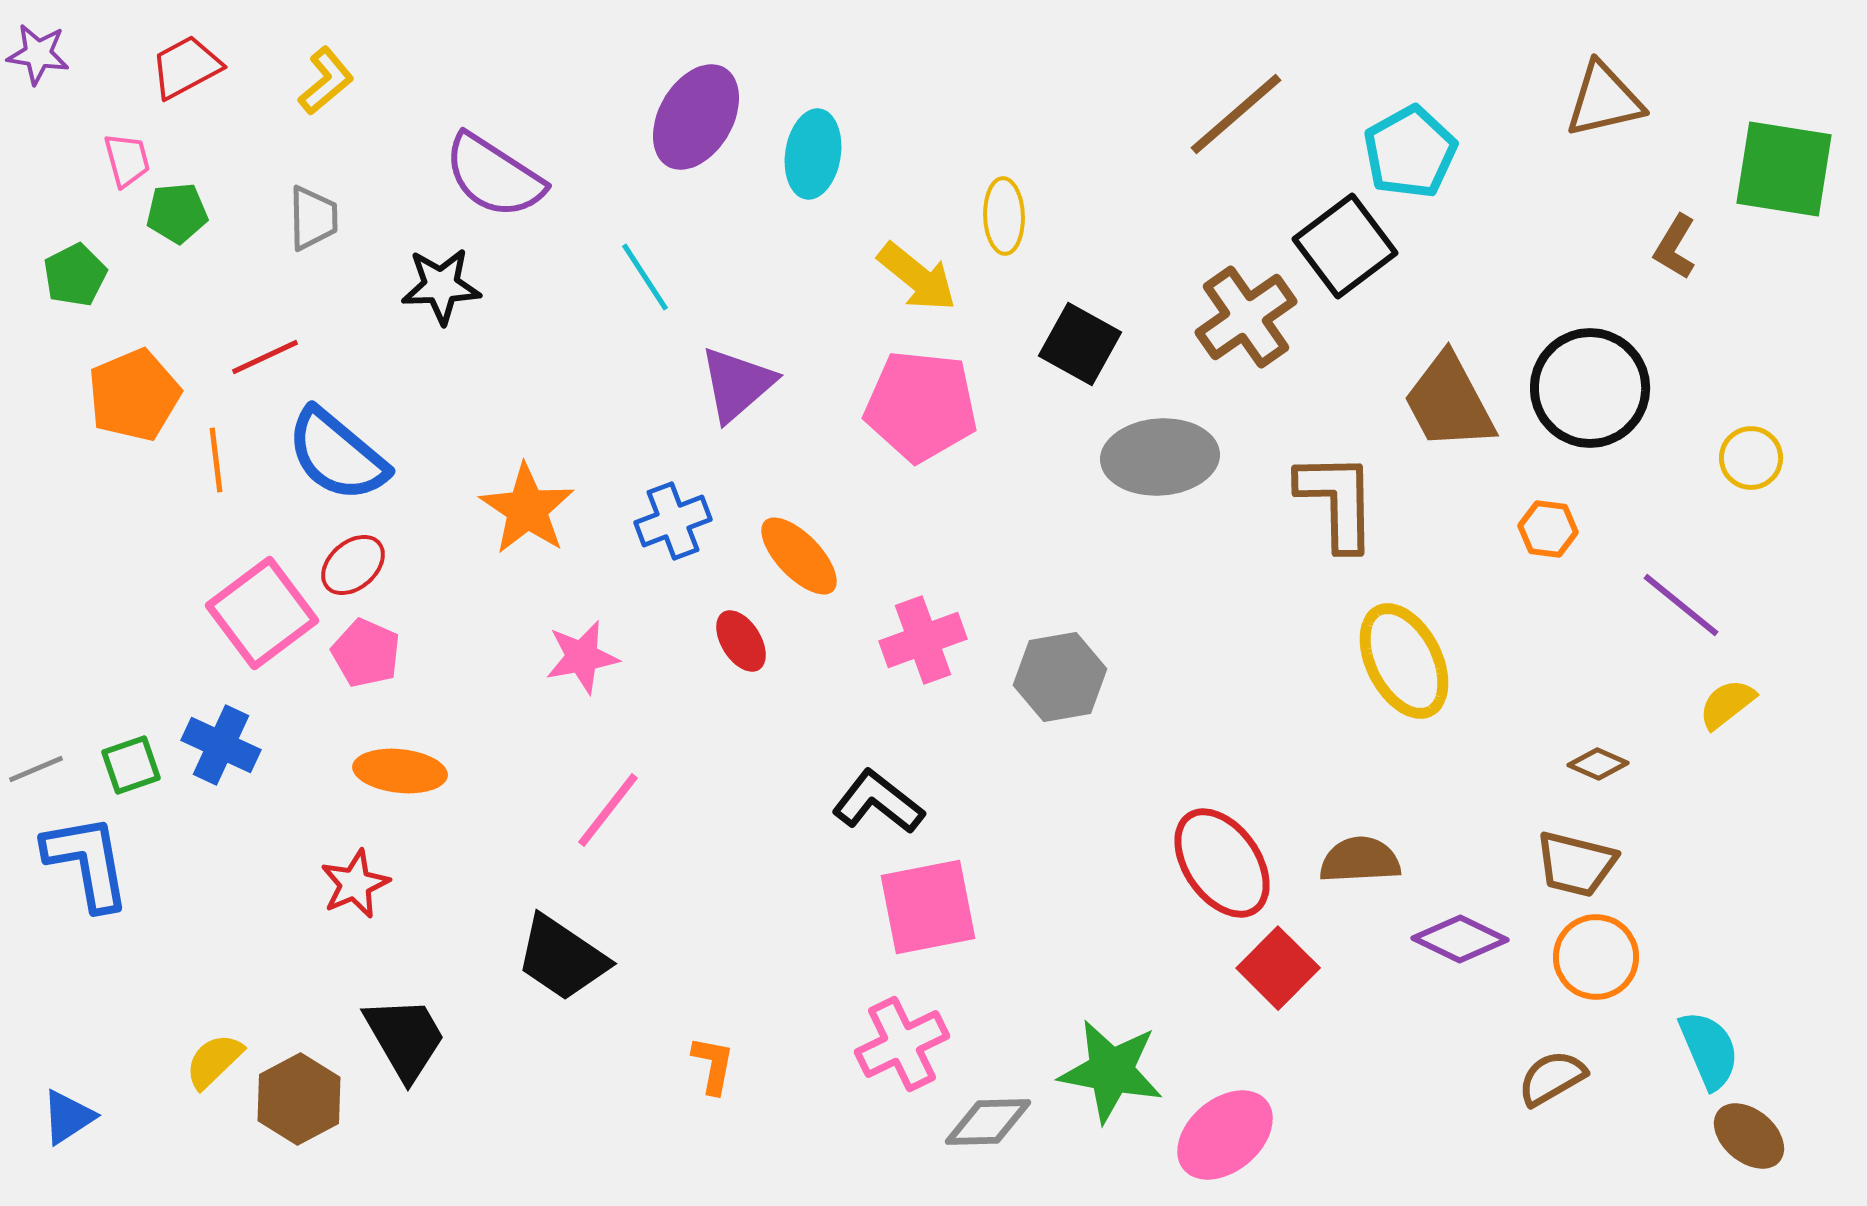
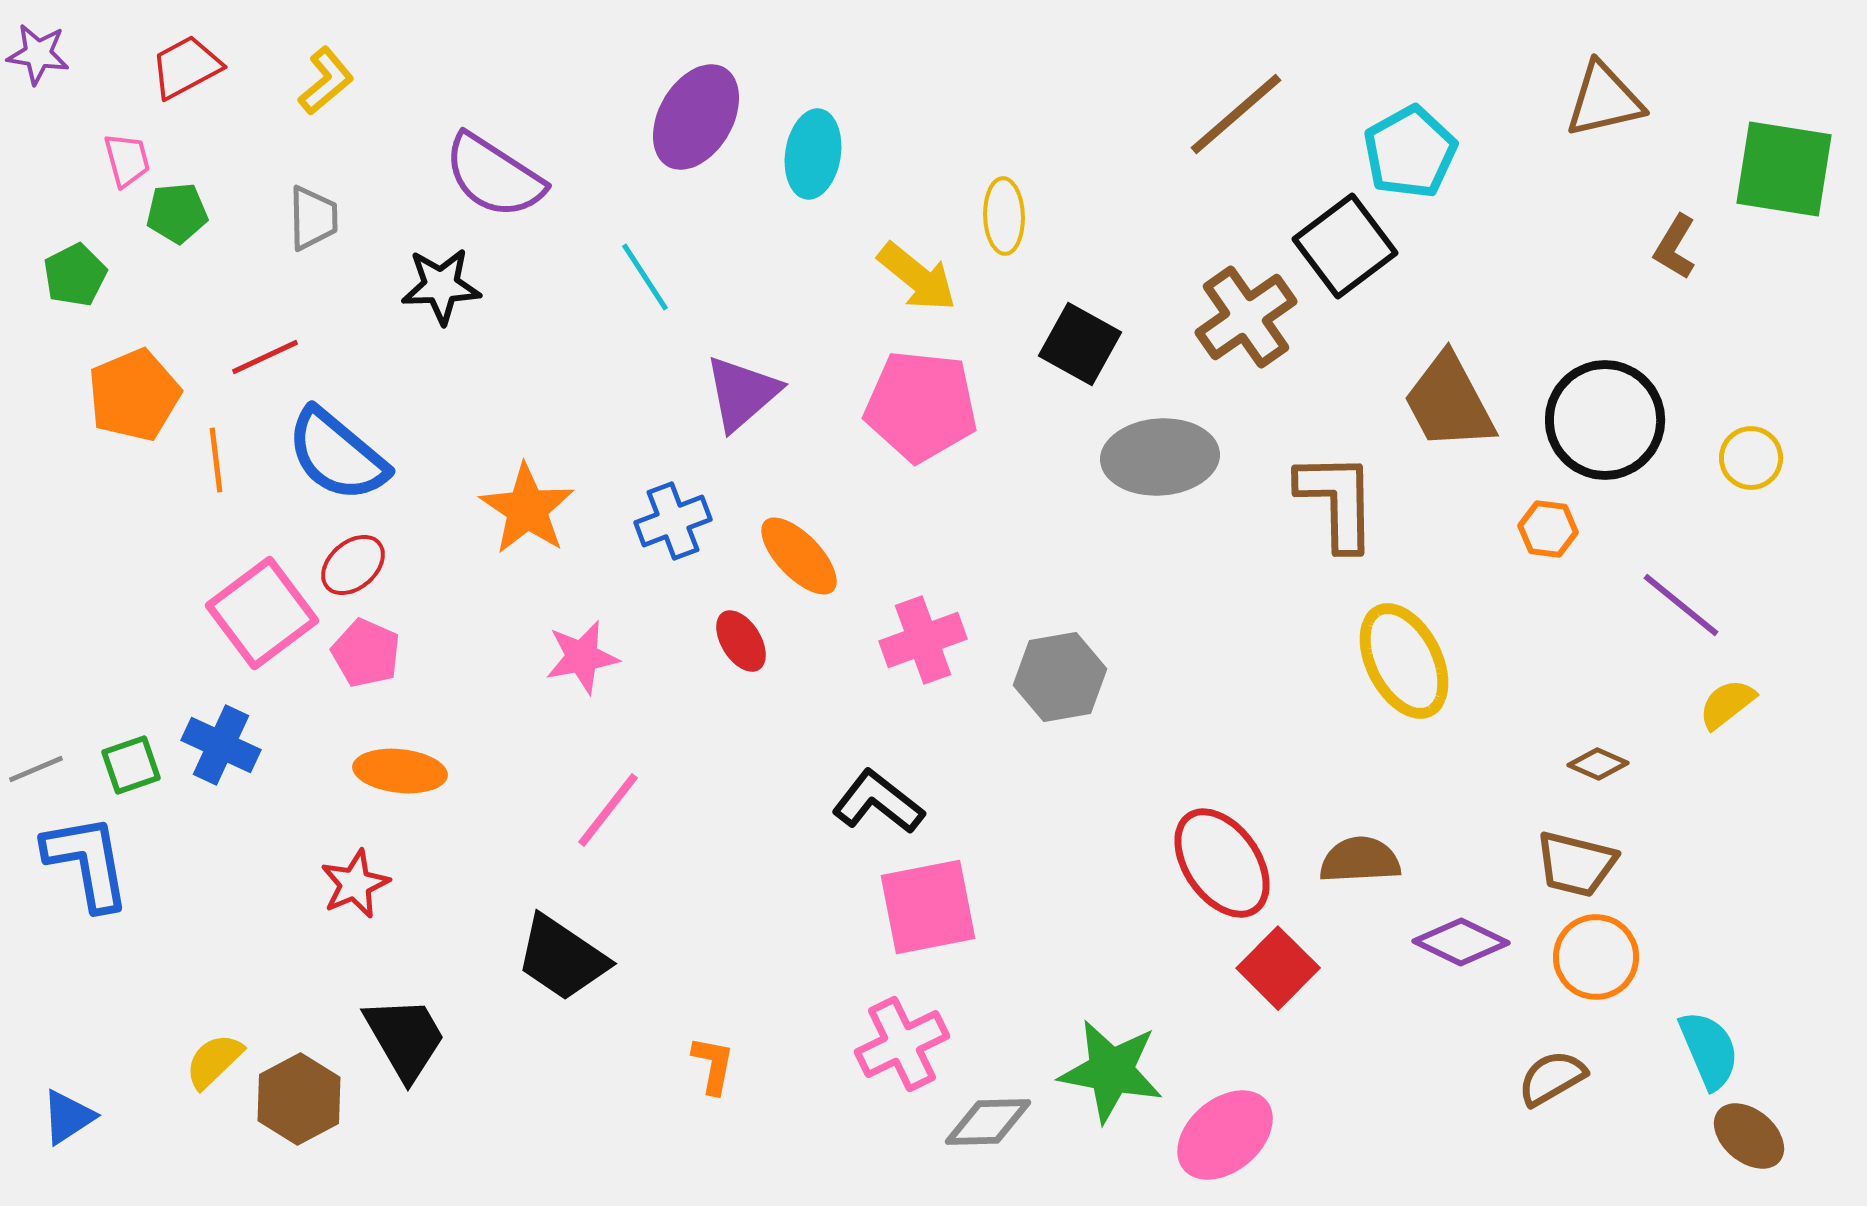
purple triangle at (737, 384): moved 5 px right, 9 px down
black circle at (1590, 388): moved 15 px right, 32 px down
purple diamond at (1460, 939): moved 1 px right, 3 px down
